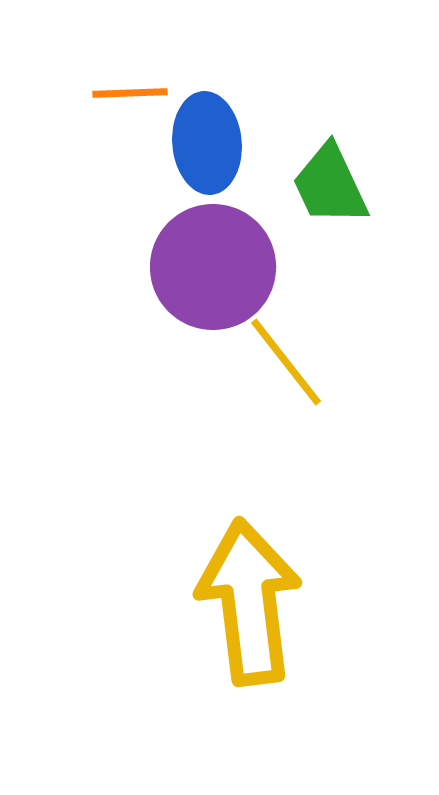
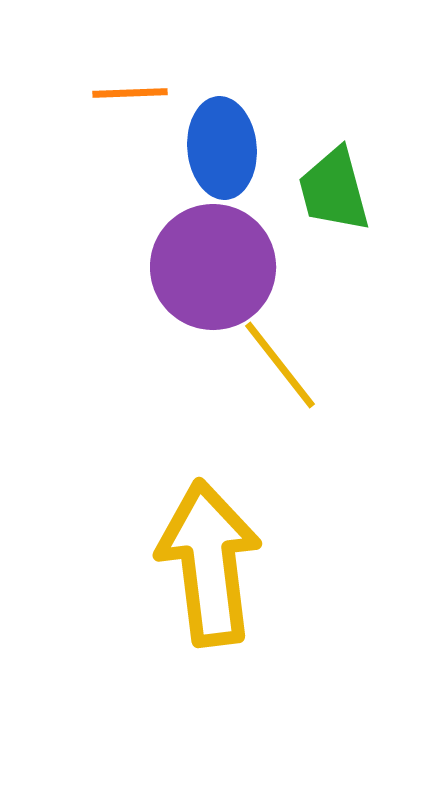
blue ellipse: moved 15 px right, 5 px down
green trapezoid: moved 4 px right, 5 px down; rotated 10 degrees clockwise
yellow line: moved 6 px left, 3 px down
yellow arrow: moved 40 px left, 39 px up
